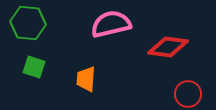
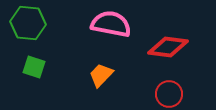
pink semicircle: rotated 24 degrees clockwise
orange trapezoid: moved 15 px right, 4 px up; rotated 40 degrees clockwise
red circle: moved 19 px left
